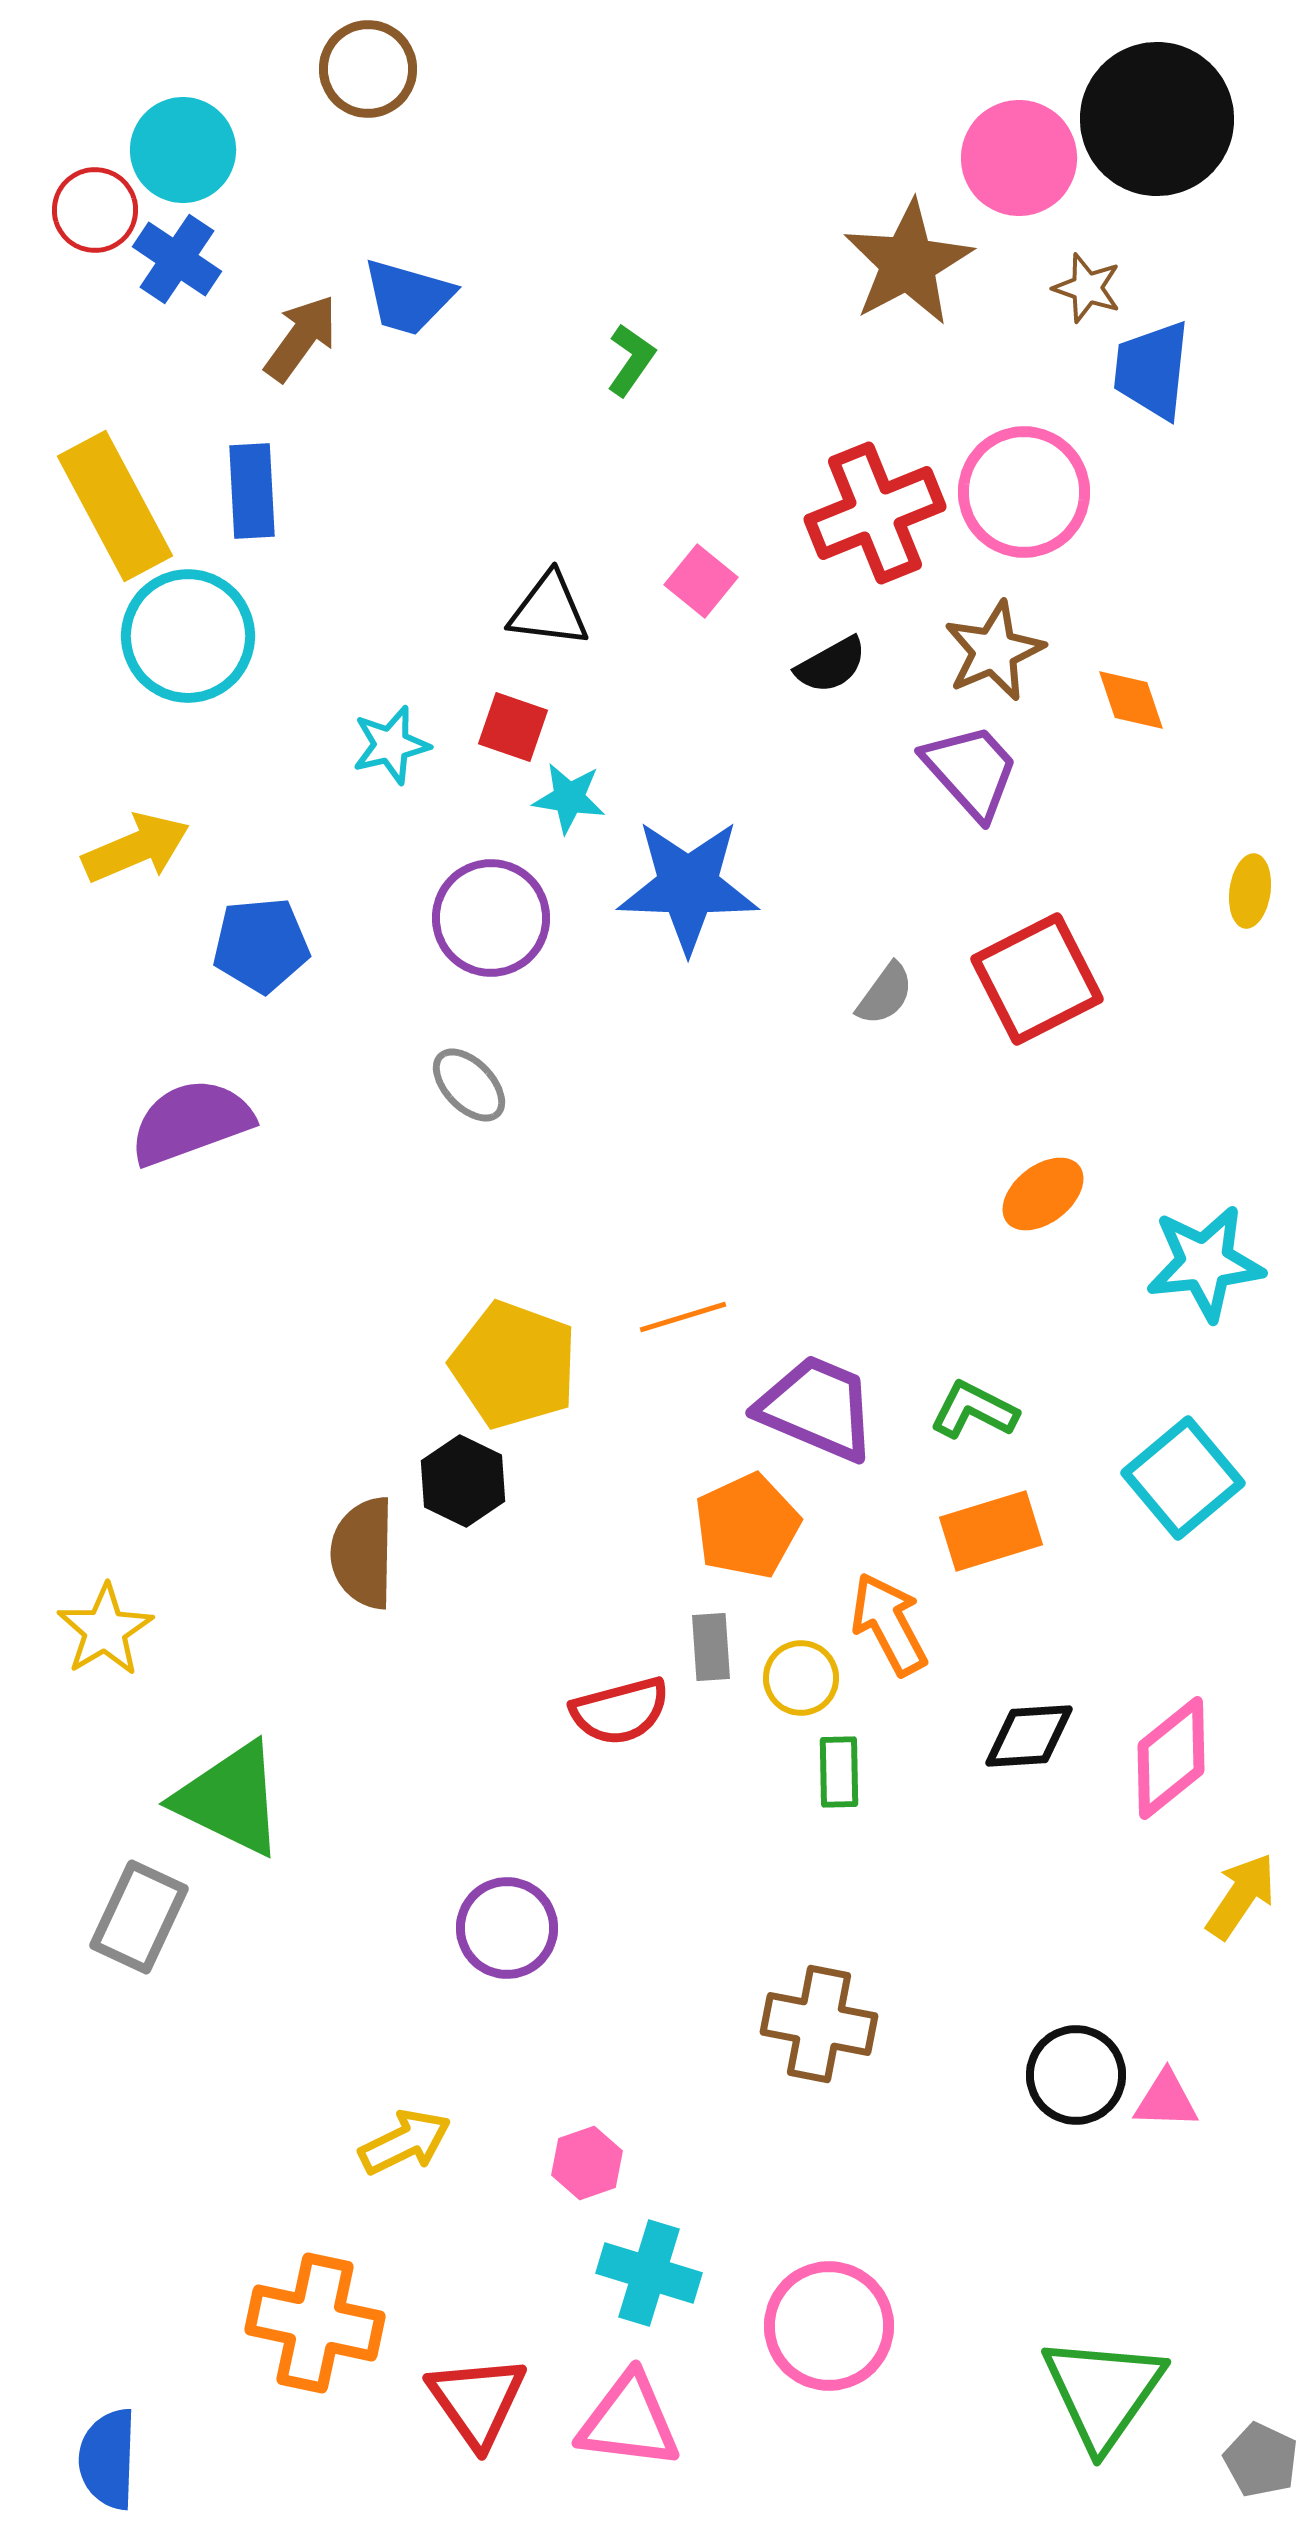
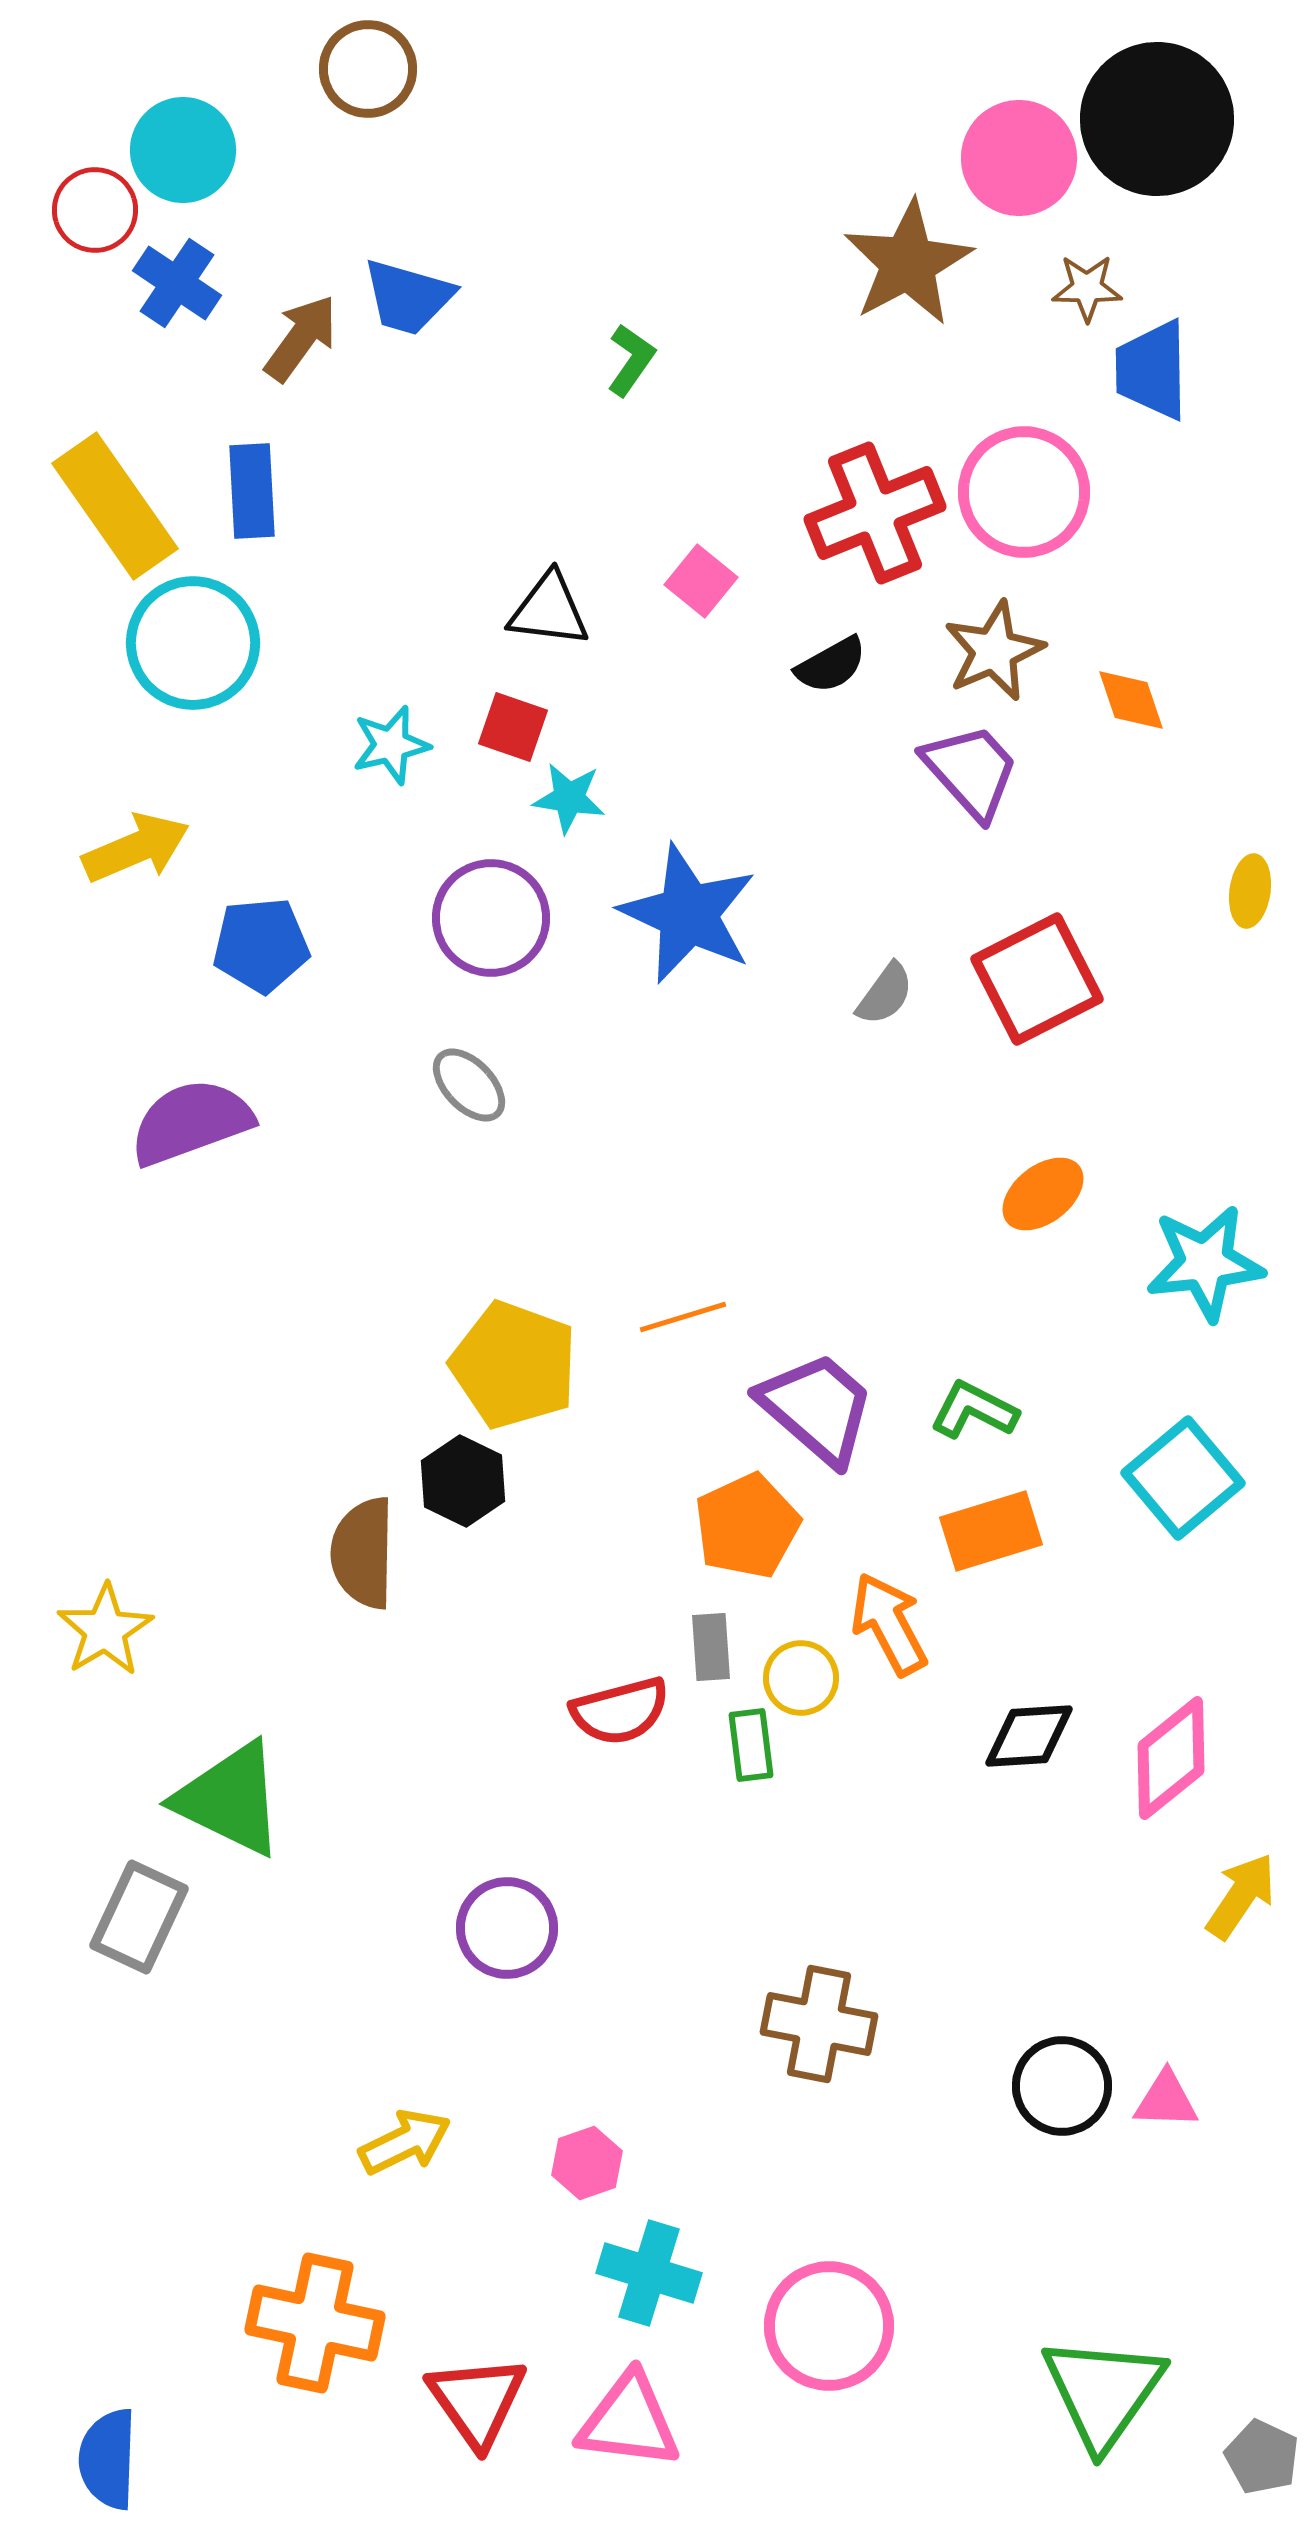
blue cross at (177, 259): moved 24 px down
brown star at (1087, 288): rotated 18 degrees counterclockwise
blue trapezoid at (1152, 370): rotated 7 degrees counterclockwise
yellow rectangle at (115, 506): rotated 7 degrees counterclockwise
cyan circle at (188, 636): moved 5 px right, 7 px down
blue star at (688, 886): moved 28 px down; rotated 23 degrees clockwise
purple trapezoid at (817, 1408): rotated 18 degrees clockwise
green rectangle at (839, 1772): moved 88 px left, 27 px up; rotated 6 degrees counterclockwise
black circle at (1076, 2075): moved 14 px left, 11 px down
gray pentagon at (1261, 2460): moved 1 px right, 3 px up
